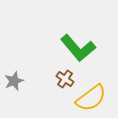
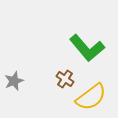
green L-shape: moved 9 px right
yellow semicircle: moved 1 px up
